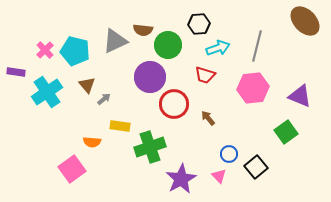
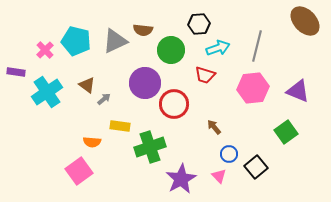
green circle: moved 3 px right, 5 px down
cyan pentagon: moved 1 px right, 10 px up
purple circle: moved 5 px left, 6 px down
brown triangle: rotated 12 degrees counterclockwise
purple triangle: moved 2 px left, 5 px up
brown arrow: moved 6 px right, 9 px down
pink square: moved 7 px right, 2 px down
